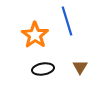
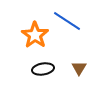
blue line: rotated 40 degrees counterclockwise
brown triangle: moved 1 px left, 1 px down
